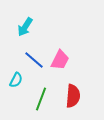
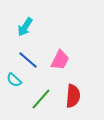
blue line: moved 6 px left
cyan semicircle: moved 2 px left; rotated 105 degrees clockwise
green line: rotated 20 degrees clockwise
